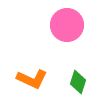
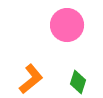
orange L-shape: moved 1 px left; rotated 64 degrees counterclockwise
